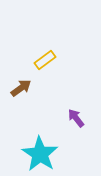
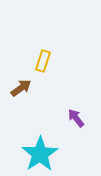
yellow rectangle: moved 2 px left, 1 px down; rotated 35 degrees counterclockwise
cyan star: rotated 6 degrees clockwise
